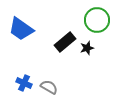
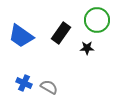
blue trapezoid: moved 7 px down
black rectangle: moved 4 px left, 9 px up; rotated 15 degrees counterclockwise
black star: rotated 16 degrees clockwise
